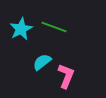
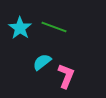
cyan star: moved 1 px left, 1 px up; rotated 10 degrees counterclockwise
